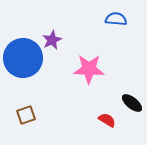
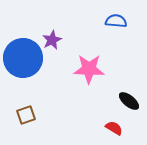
blue semicircle: moved 2 px down
black ellipse: moved 3 px left, 2 px up
red semicircle: moved 7 px right, 8 px down
